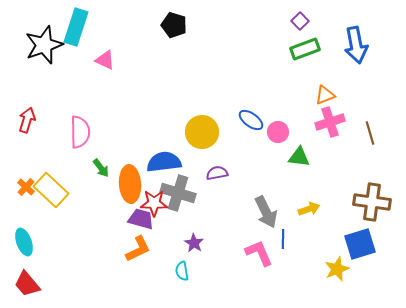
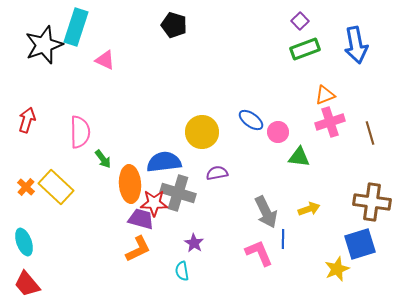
green arrow: moved 2 px right, 9 px up
yellow rectangle: moved 5 px right, 3 px up
